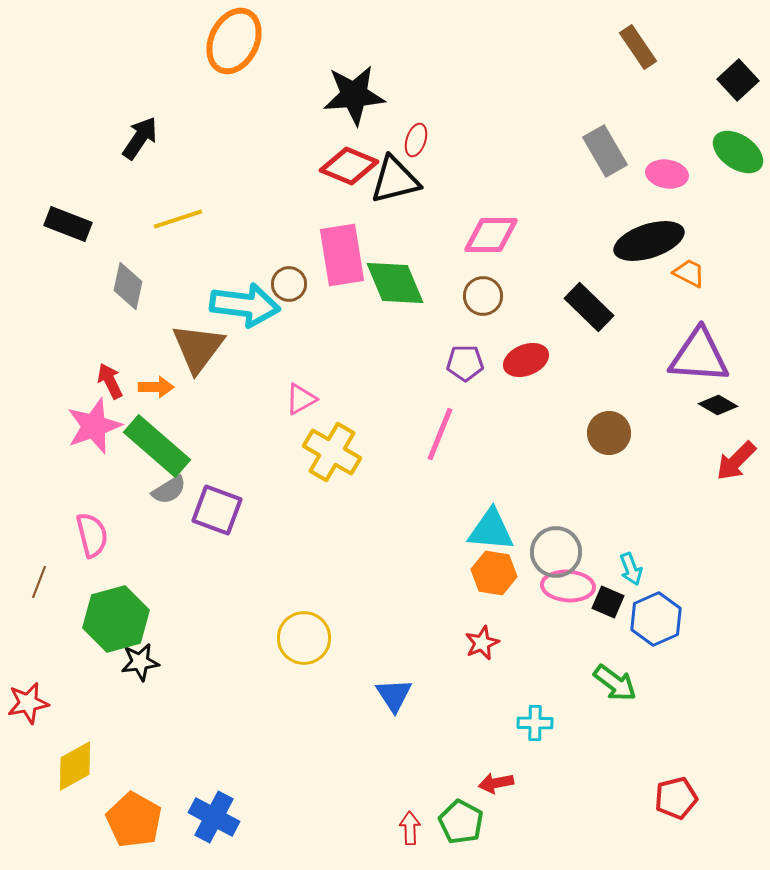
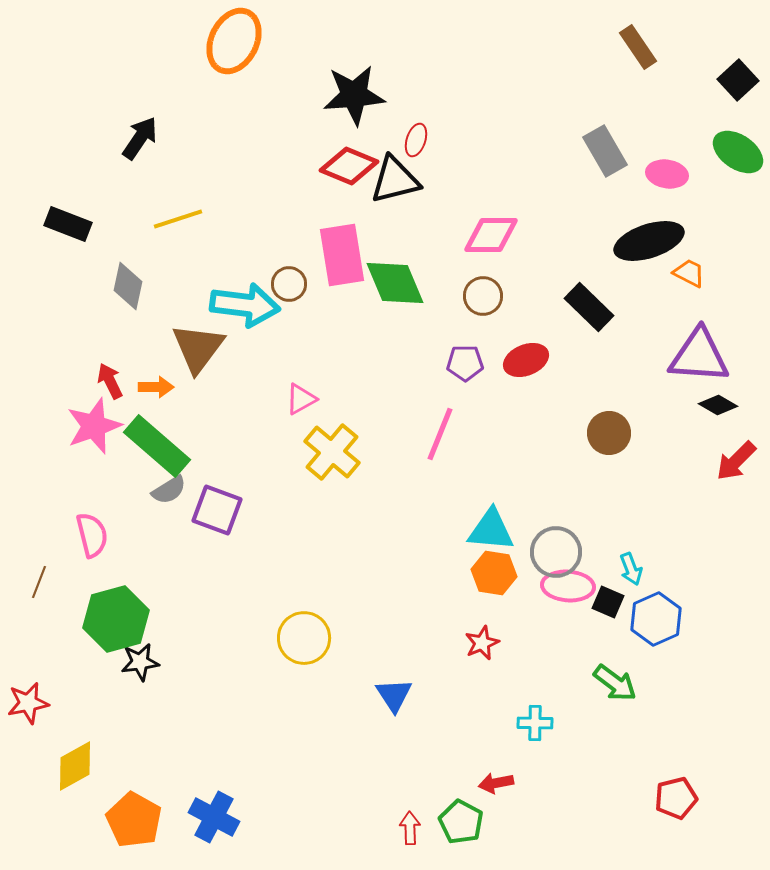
yellow cross at (332, 452): rotated 10 degrees clockwise
